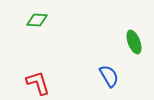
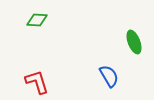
red L-shape: moved 1 px left, 1 px up
